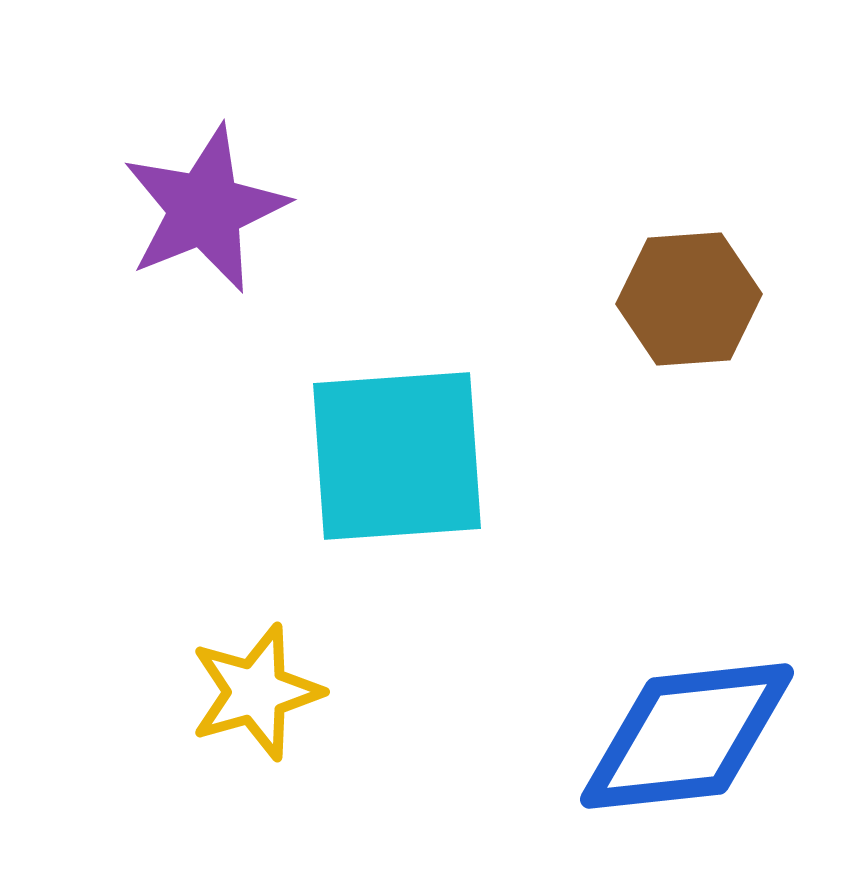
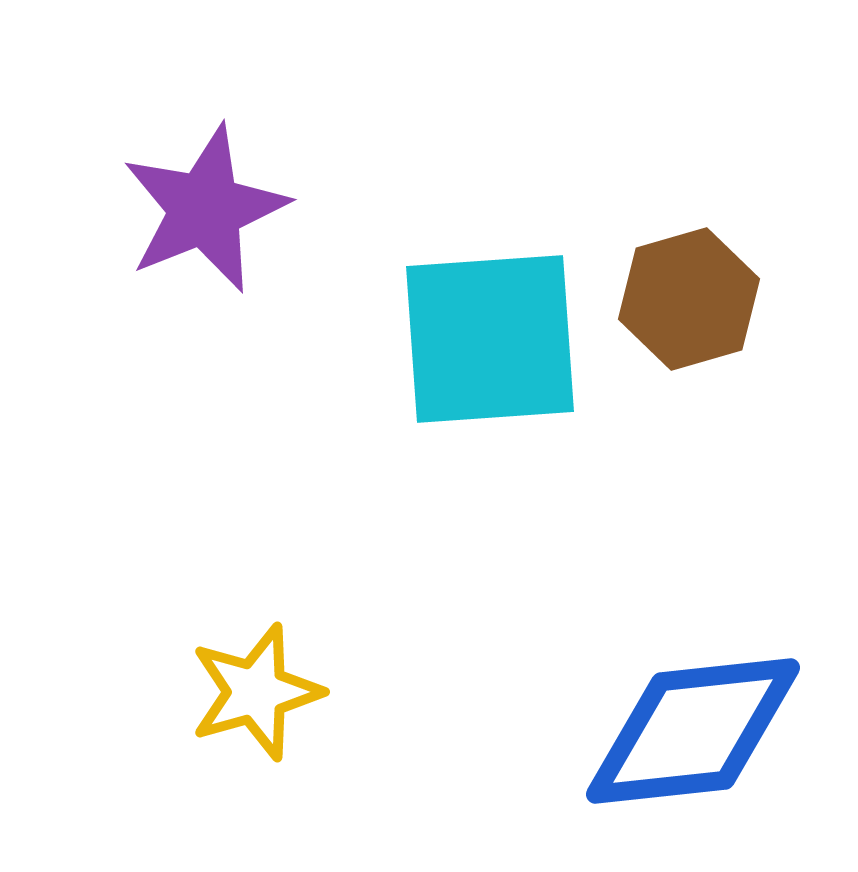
brown hexagon: rotated 12 degrees counterclockwise
cyan square: moved 93 px right, 117 px up
blue diamond: moved 6 px right, 5 px up
